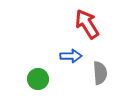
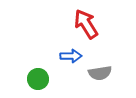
red arrow: moved 1 px left
gray semicircle: rotated 85 degrees clockwise
